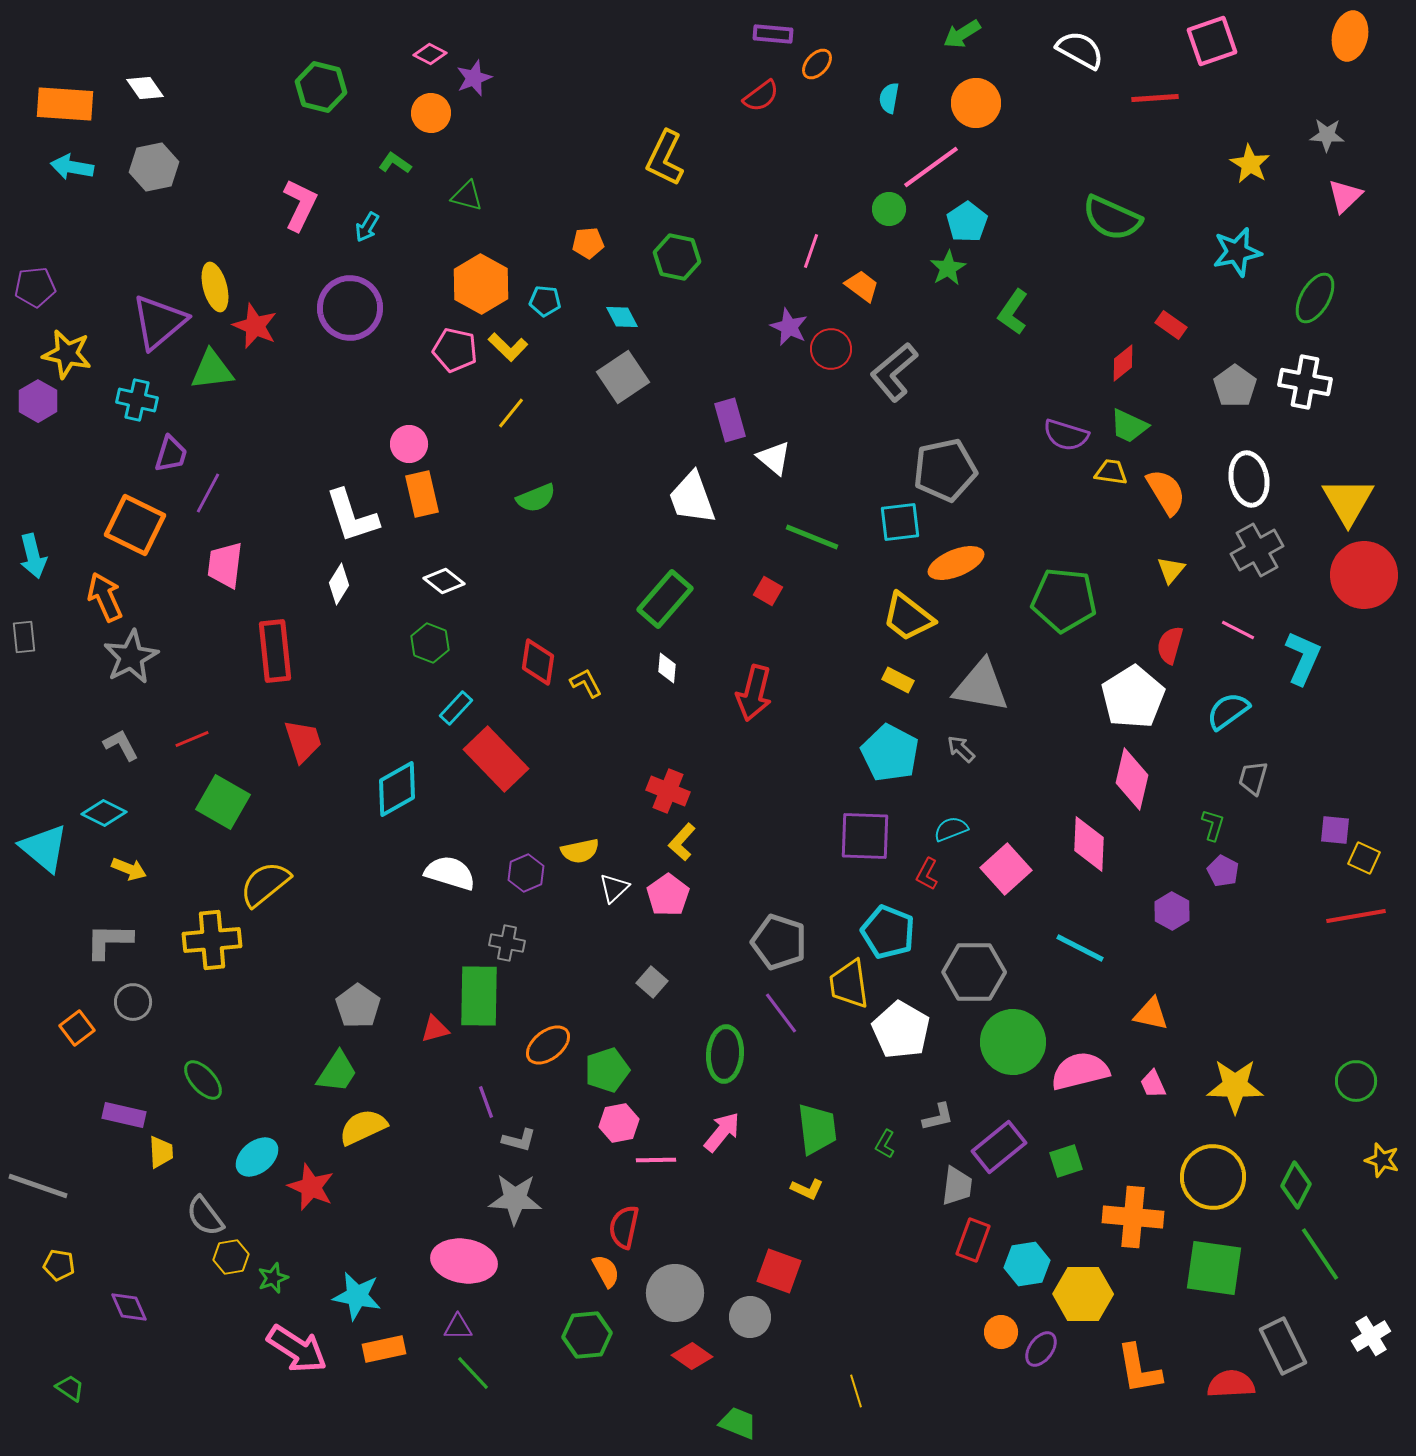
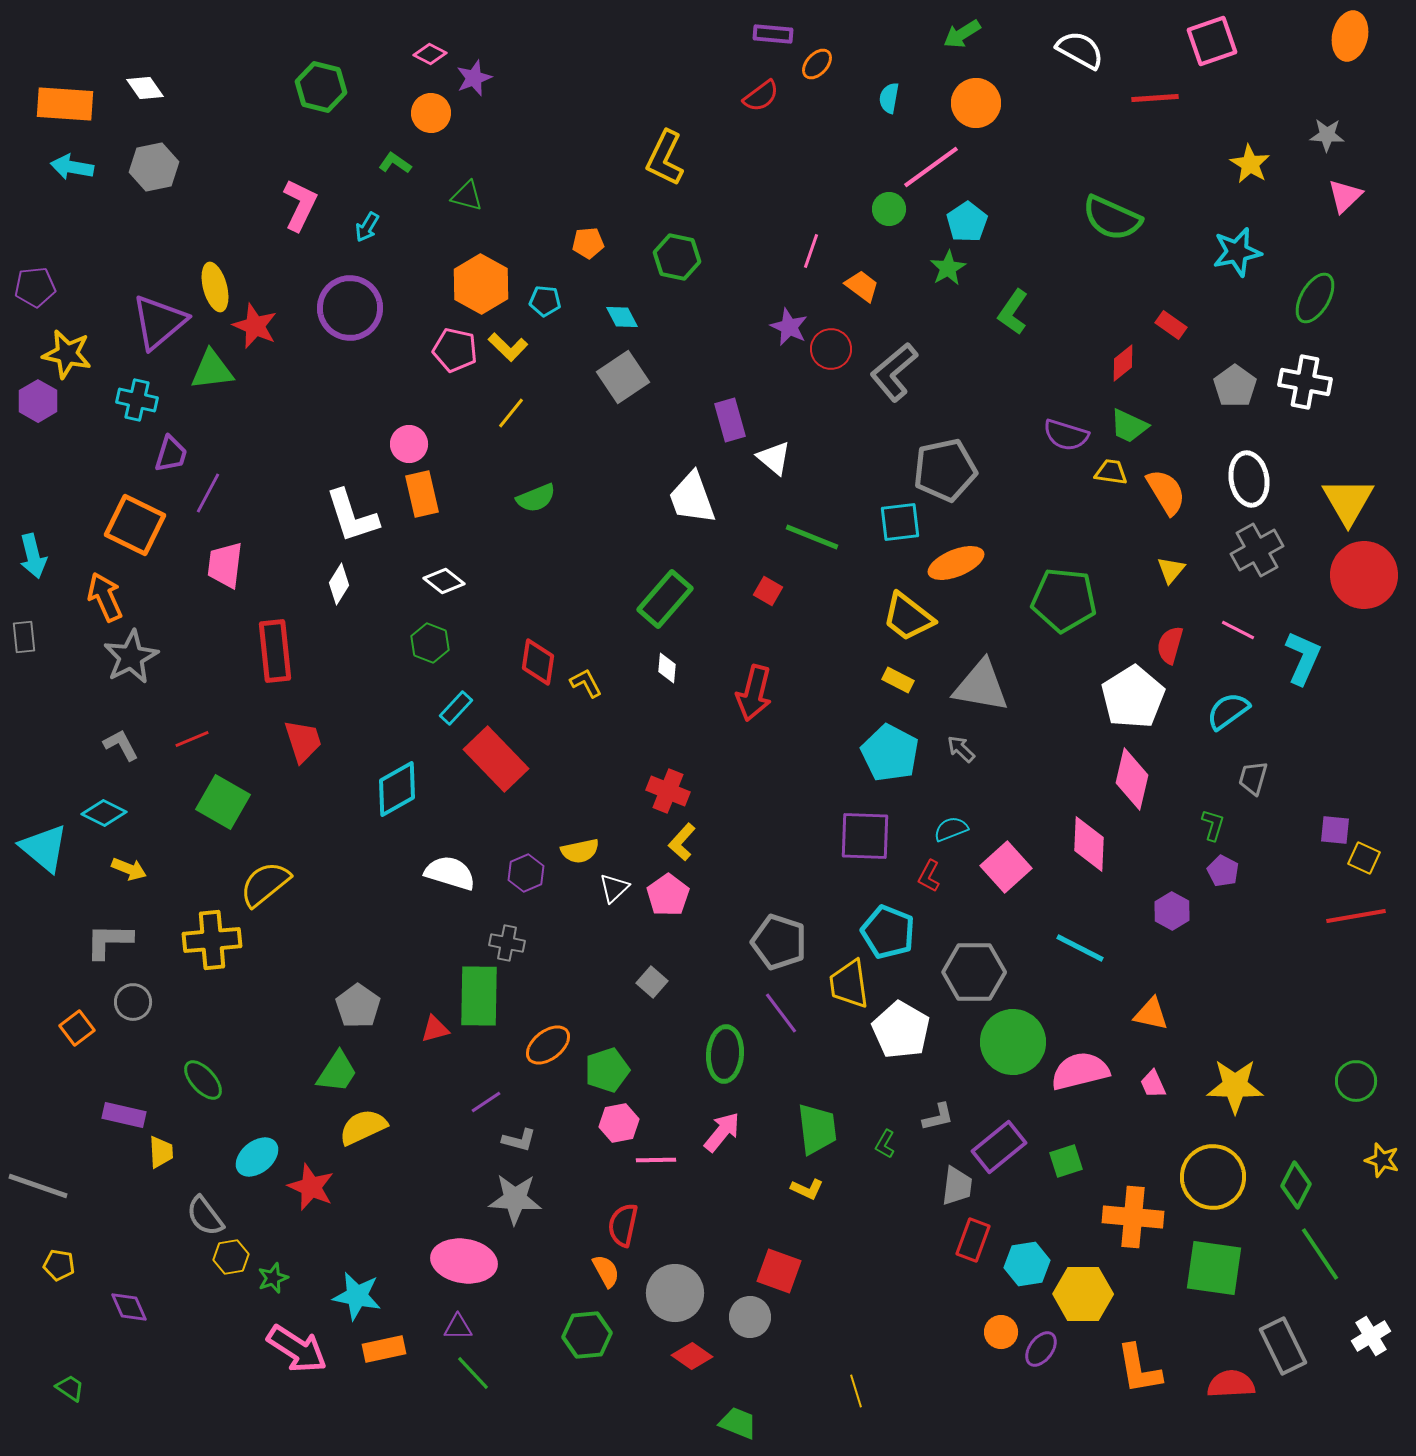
pink square at (1006, 869): moved 2 px up
red L-shape at (927, 874): moved 2 px right, 2 px down
purple line at (486, 1102): rotated 76 degrees clockwise
red semicircle at (624, 1227): moved 1 px left, 2 px up
